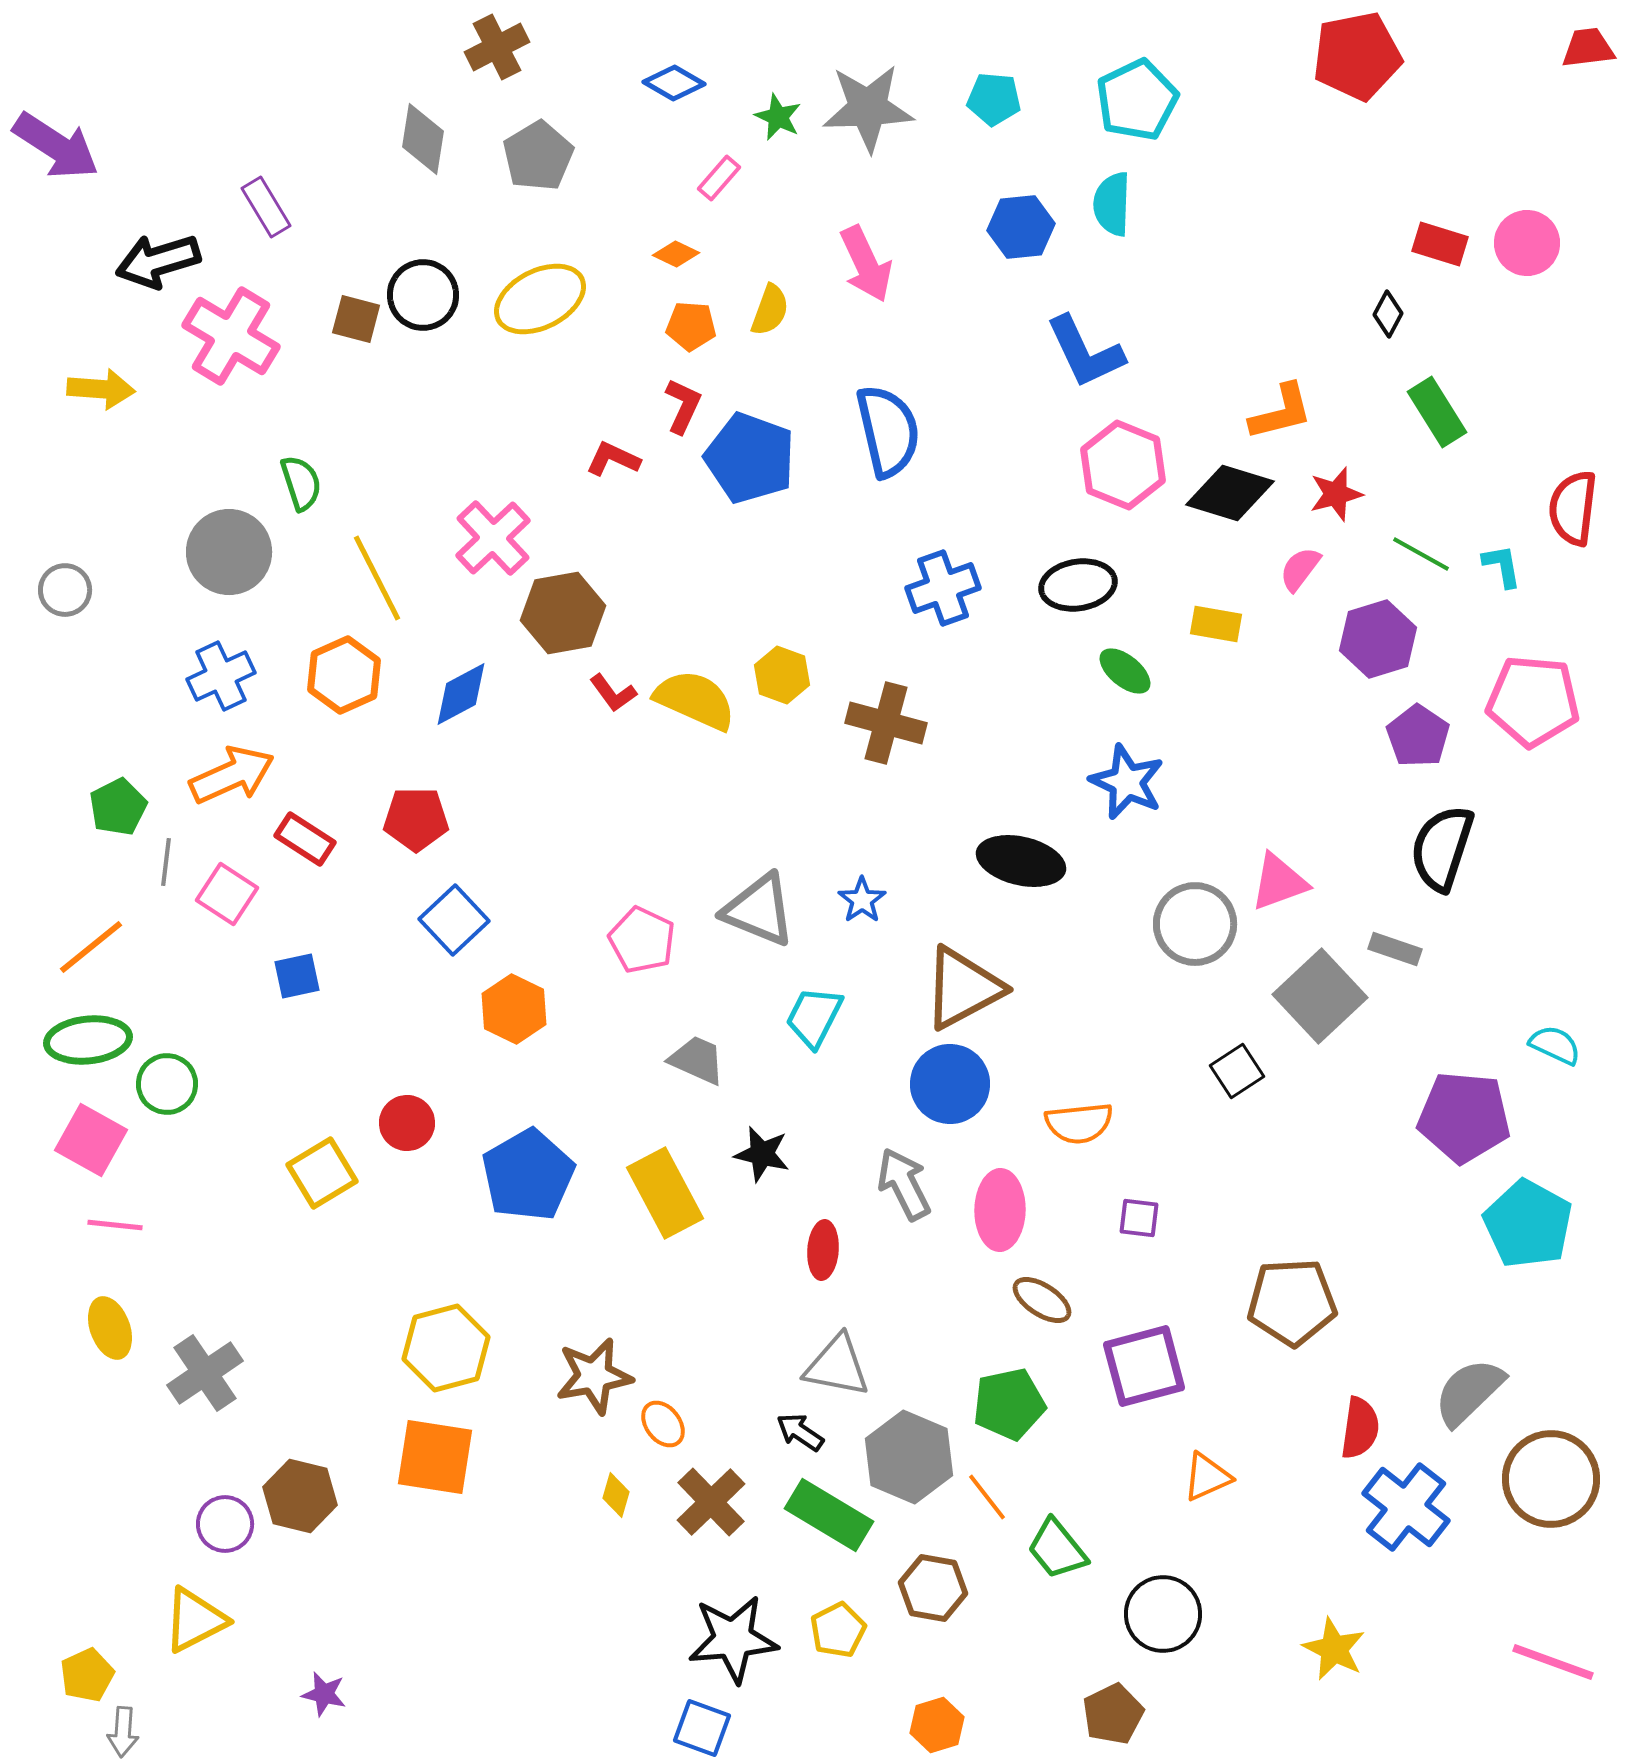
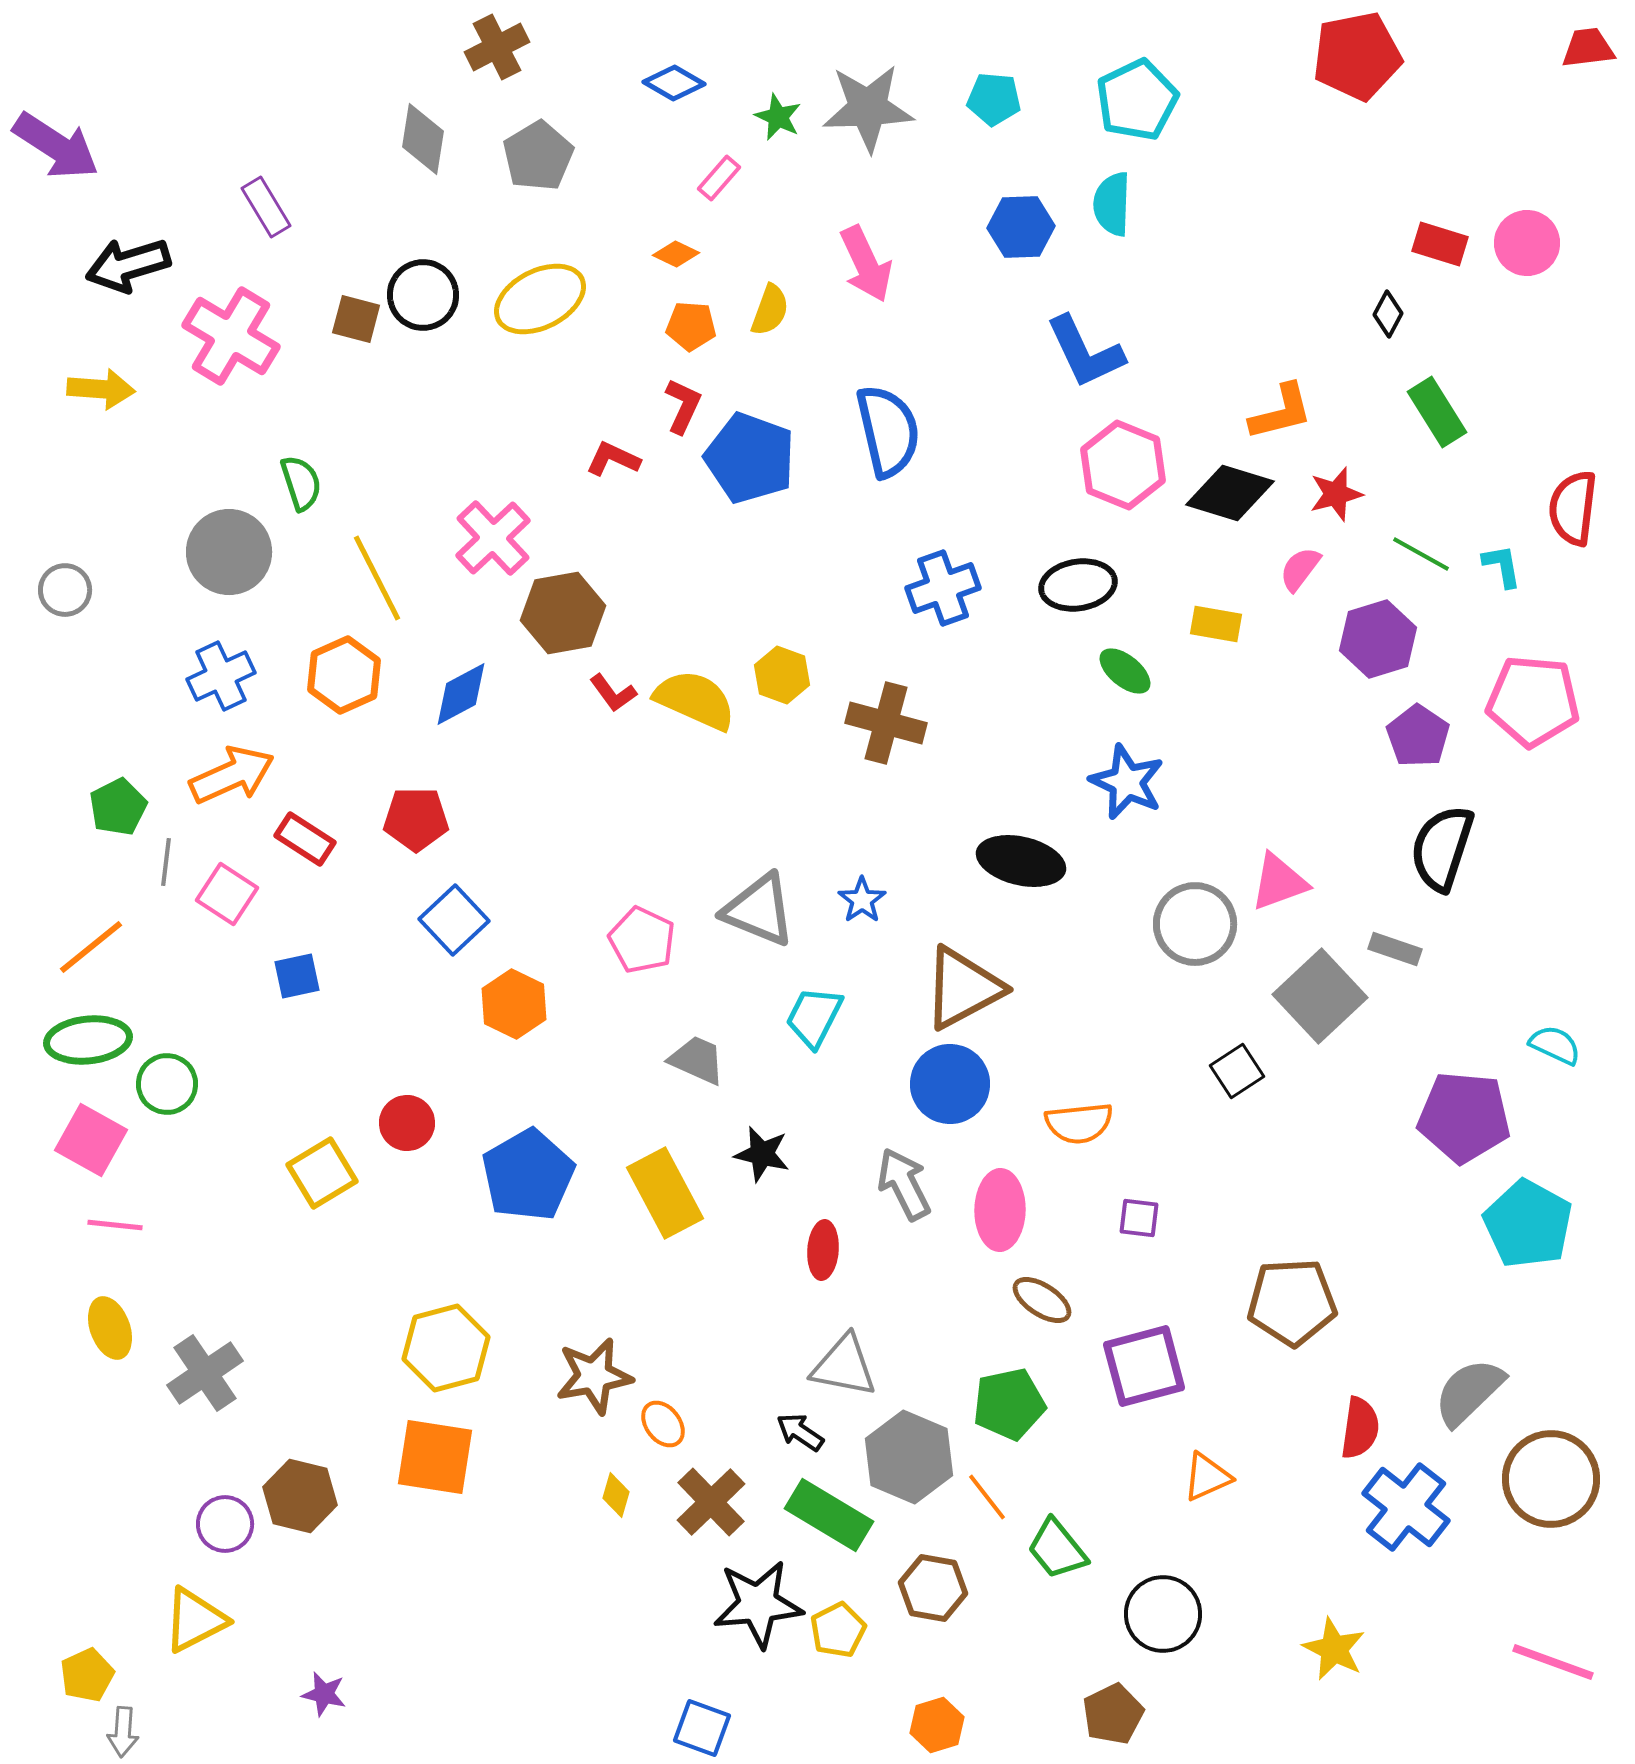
blue hexagon at (1021, 227): rotated 4 degrees clockwise
black arrow at (158, 261): moved 30 px left, 4 px down
orange hexagon at (514, 1009): moved 5 px up
gray triangle at (837, 1366): moved 7 px right
black star at (733, 1639): moved 25 px right, 35 px up
